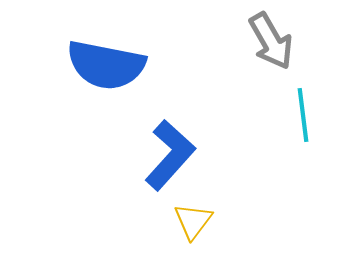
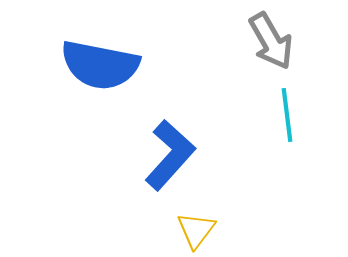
blue semicircle: moved 6 px left
cyan line: moved 16 px left
yellow triangle: moved 3 px right, 9 px down
